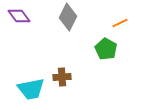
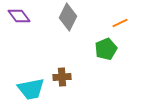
green pentagon: rotated 20 degrees clockwise
